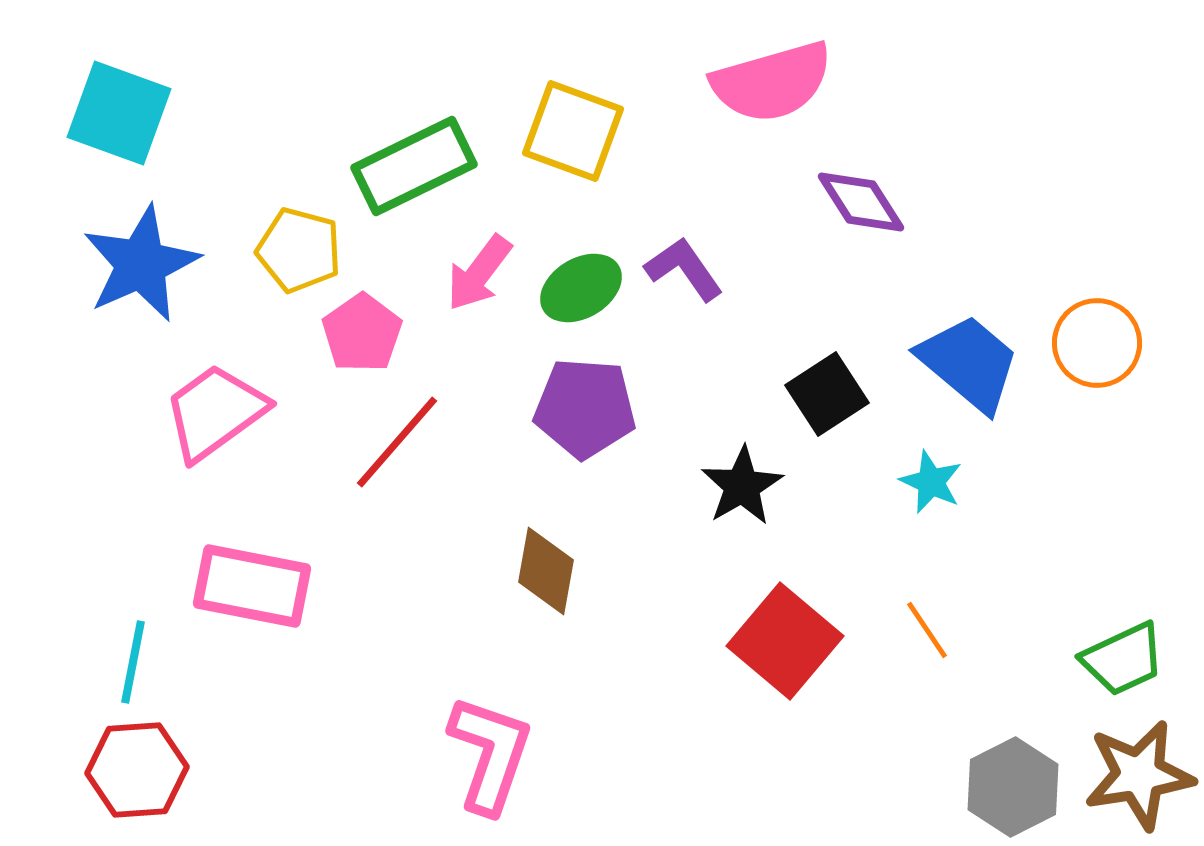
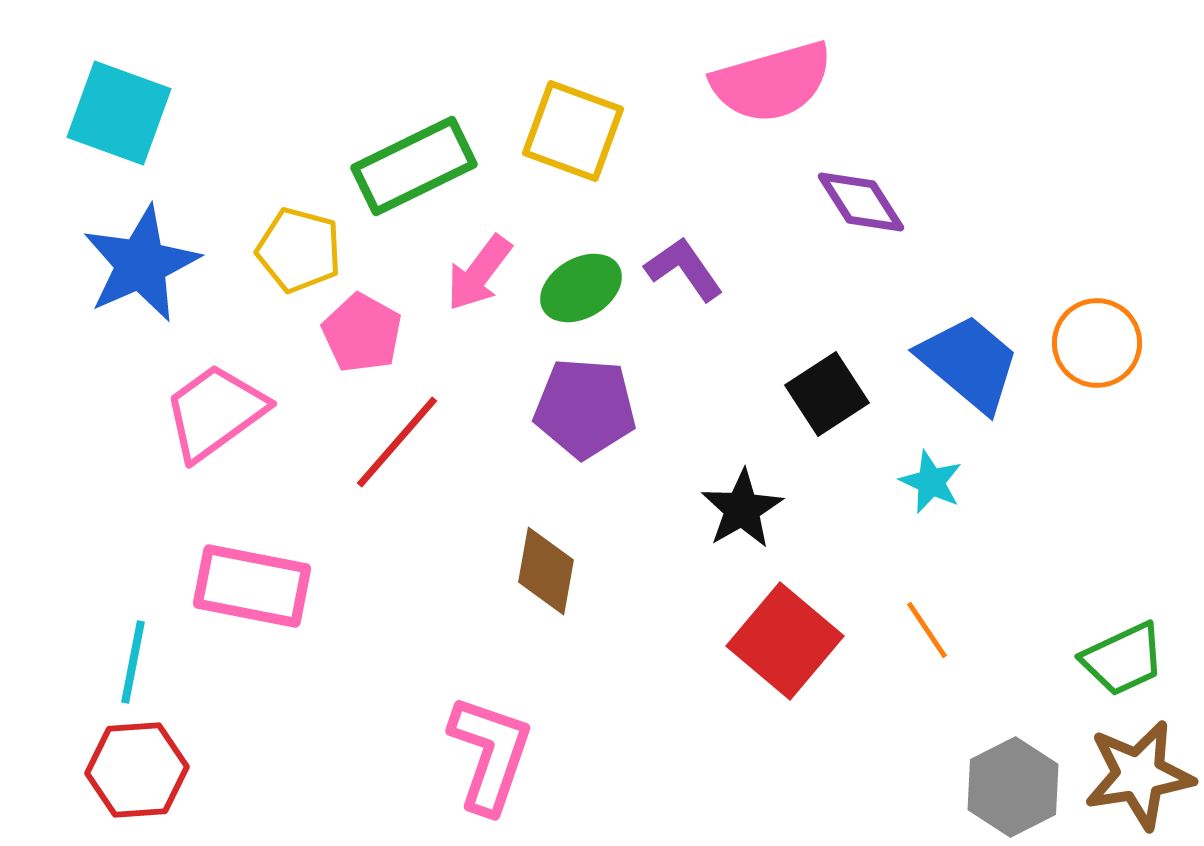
pink pentagon: rotated 8 degrees counterclockwise
black star: moved 23 px down
